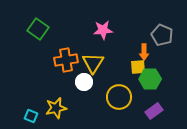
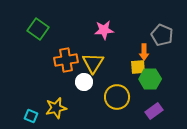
pink star: moved 1 px right
yellow circle: moved 2 px left
